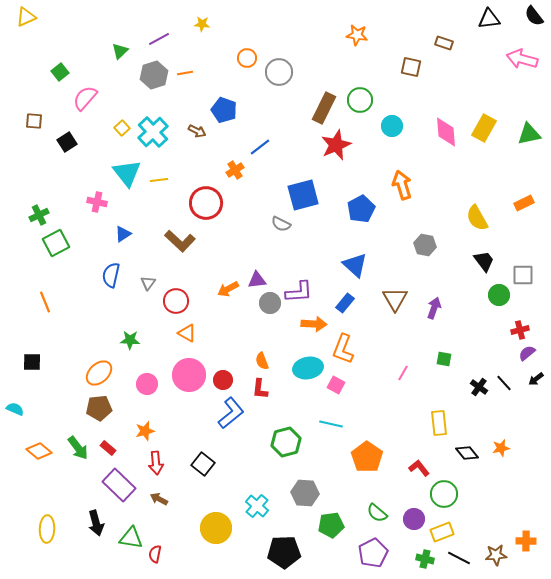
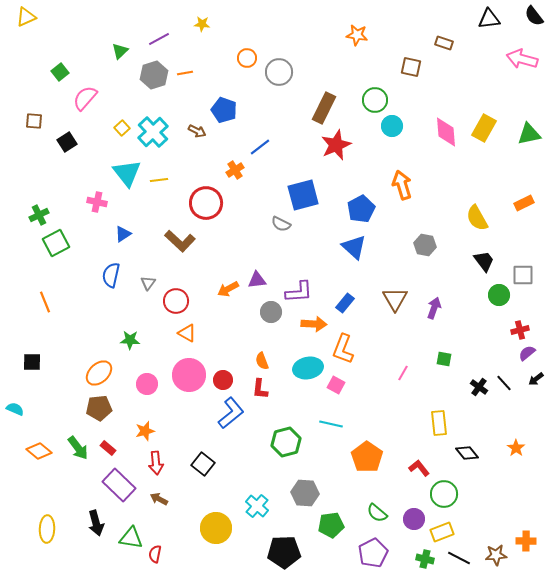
green circle at (360, 100): moved 15 px right
blue triangle at (355, 265): moved 1 px left, 18 px up
gray circle at (270, 303): moved 1 px right, 9 px down
orange star at (501, 448): moved 15 px right; rotated 24 degrees counterclockwise
